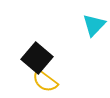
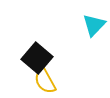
yellow semicircle: rotated 24 degrees clockwise
